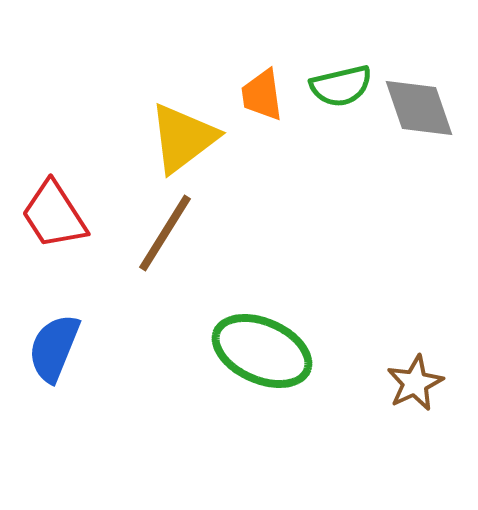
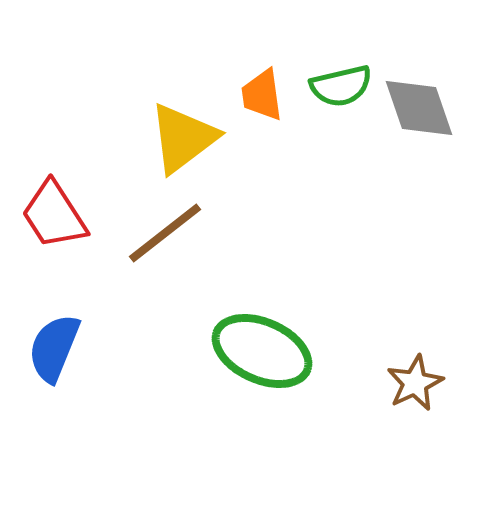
brown line: rotated 20 degrees clockwise
